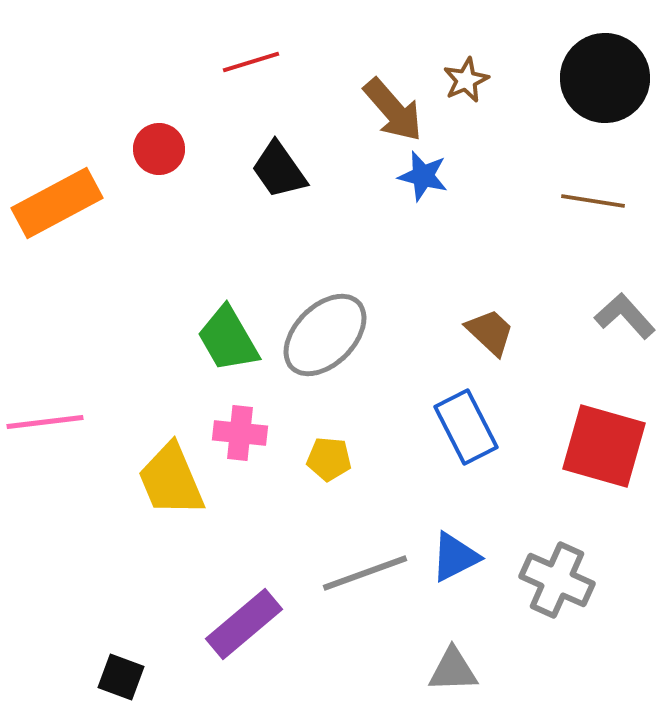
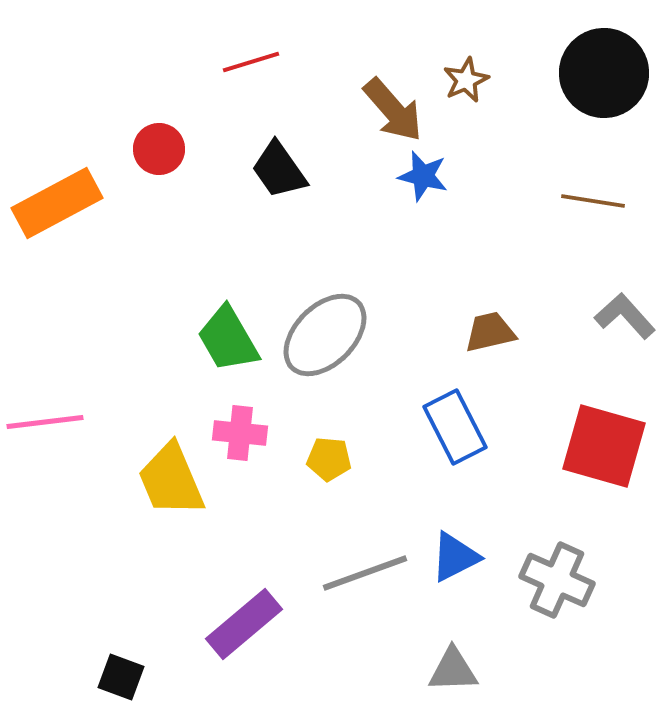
black circle: moved 1 px left, 5 px up
brown trapezoid: rotated 56 degrees counterclockwise
blue rectangle: moved 11 px left
